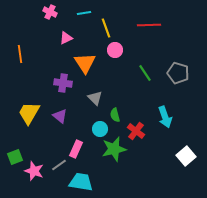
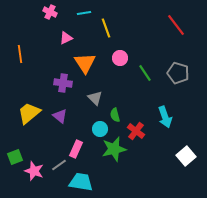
red line: moved 27 px right; rotated 55 degrees clockwise
pink circle: moved 5 px right, 8 px down
yellow trapezoid: rotated 20 degrees clockwise
